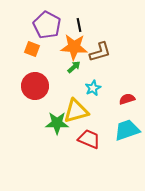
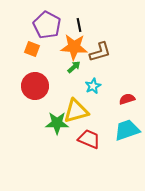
cyan star: moved 2 px up
